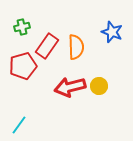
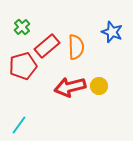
green cross: rotated 28 degrees counterclockwise
red rectangle: rotated 15 degrees clockwise
